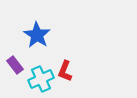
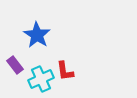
red L-shape: rotated 30 degrees counterclockwise
